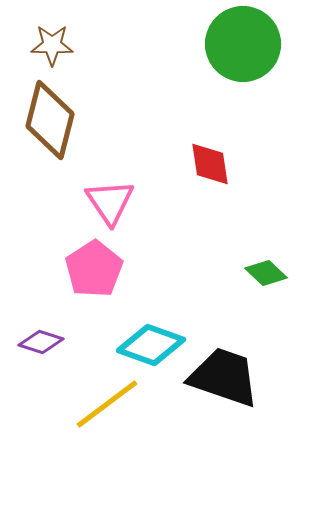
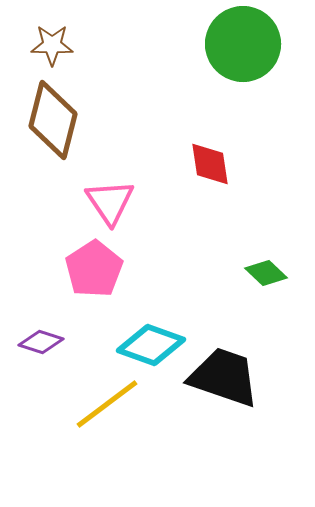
brown diamond: moved 3 px right
